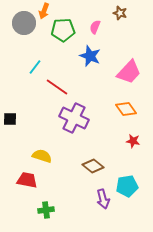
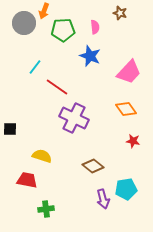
pink semicircle: rotated 152 degrees clockwise
black square: moved 10 px down
cyan pentagon: moved 1 px left, 3 px down
green cross: moved 1 px up
